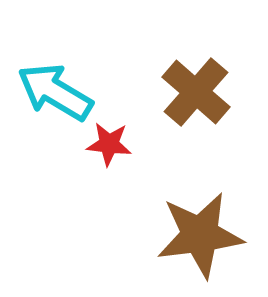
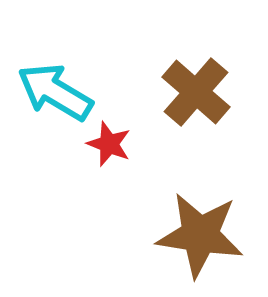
red star: rotated 15 degrees clockwise
brown star: rotated 16 degrees clockwise
